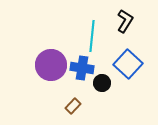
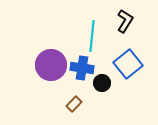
blue square: rotated 8 degrees clockwise
brown rectangle: moved 1 px right, 2 px up
